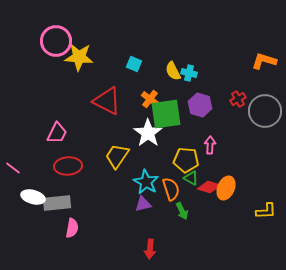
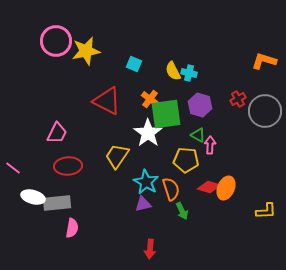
yellow star: moved 7 px right, 6 px up; rotated 16 degrees counterclockwise
green triangle: moved 7 px right, 43 px up
